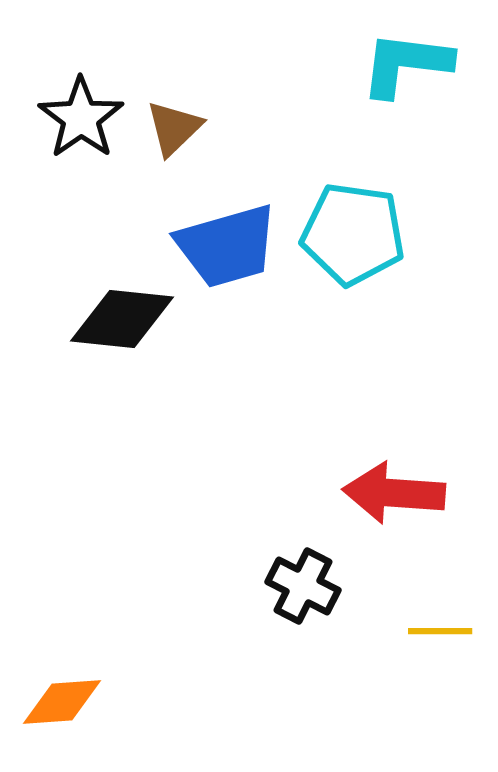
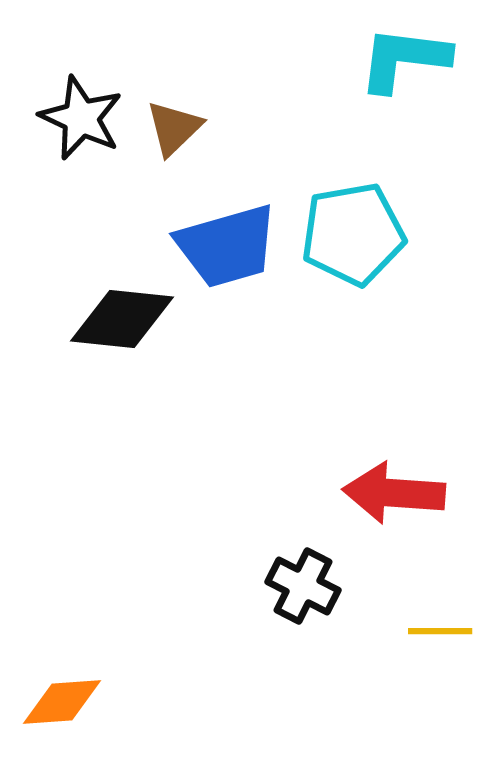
cyan L-shape: moved 2 px left, 5 px up
black star: rotated 12 degrees counterclockwise
cyan pentagon: rotated 18 degrees counterclockwise
